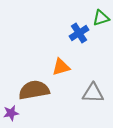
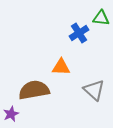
green triangle: rotated 24 degrees clockwise
orange triangle: rotated 18 degrees clockwise
gray triangle: moved 1 px right, 3 px up; rotated 40 degrees clockwise
purple star: moved 1 px down; rotated 14 degrees counterclockwise
